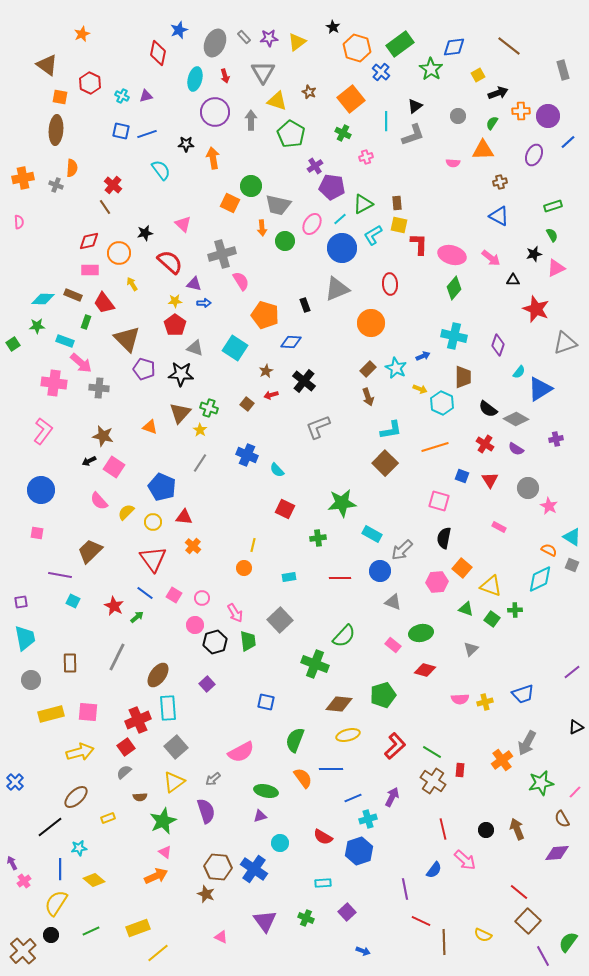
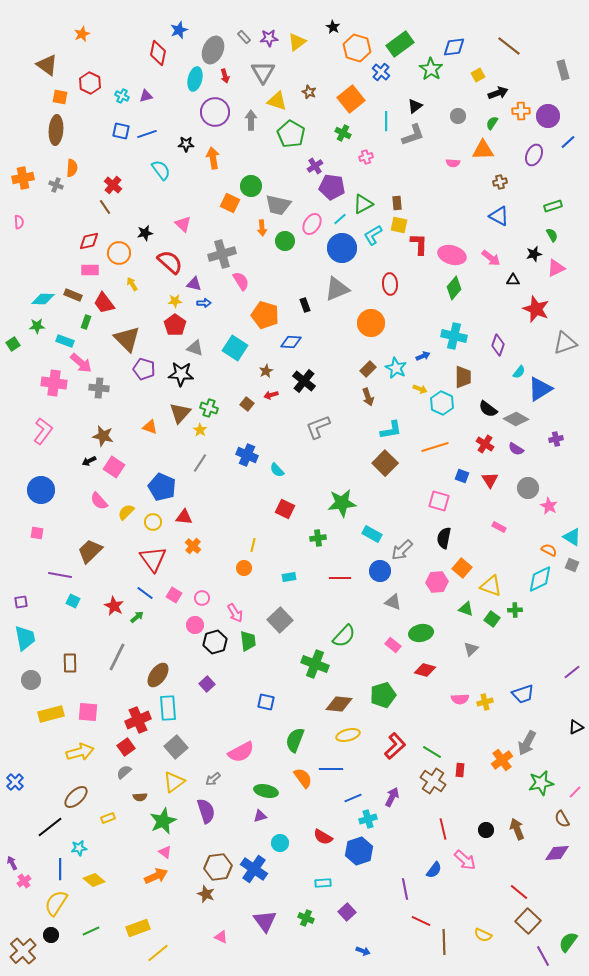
gray ellipse at (215, 43): moved 2 px left, 7 px down
brown hexagon at (218, 867): rotated 12 degrees counterclockwise
